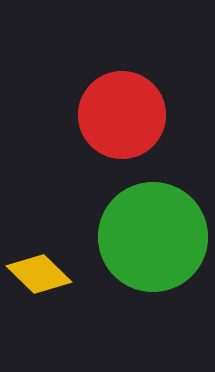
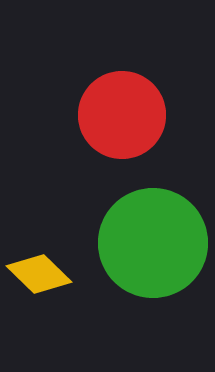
green circle: moved 6 px down
